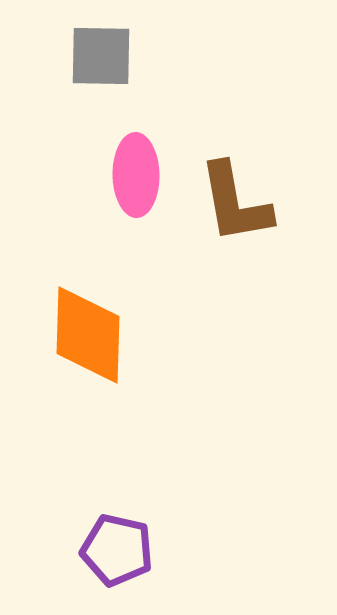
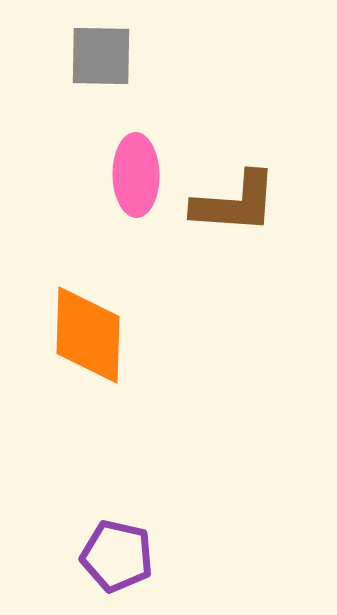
brown L-shape: rotated 76 degrees counterclockwise
purple pentagon: moved 6 px down
